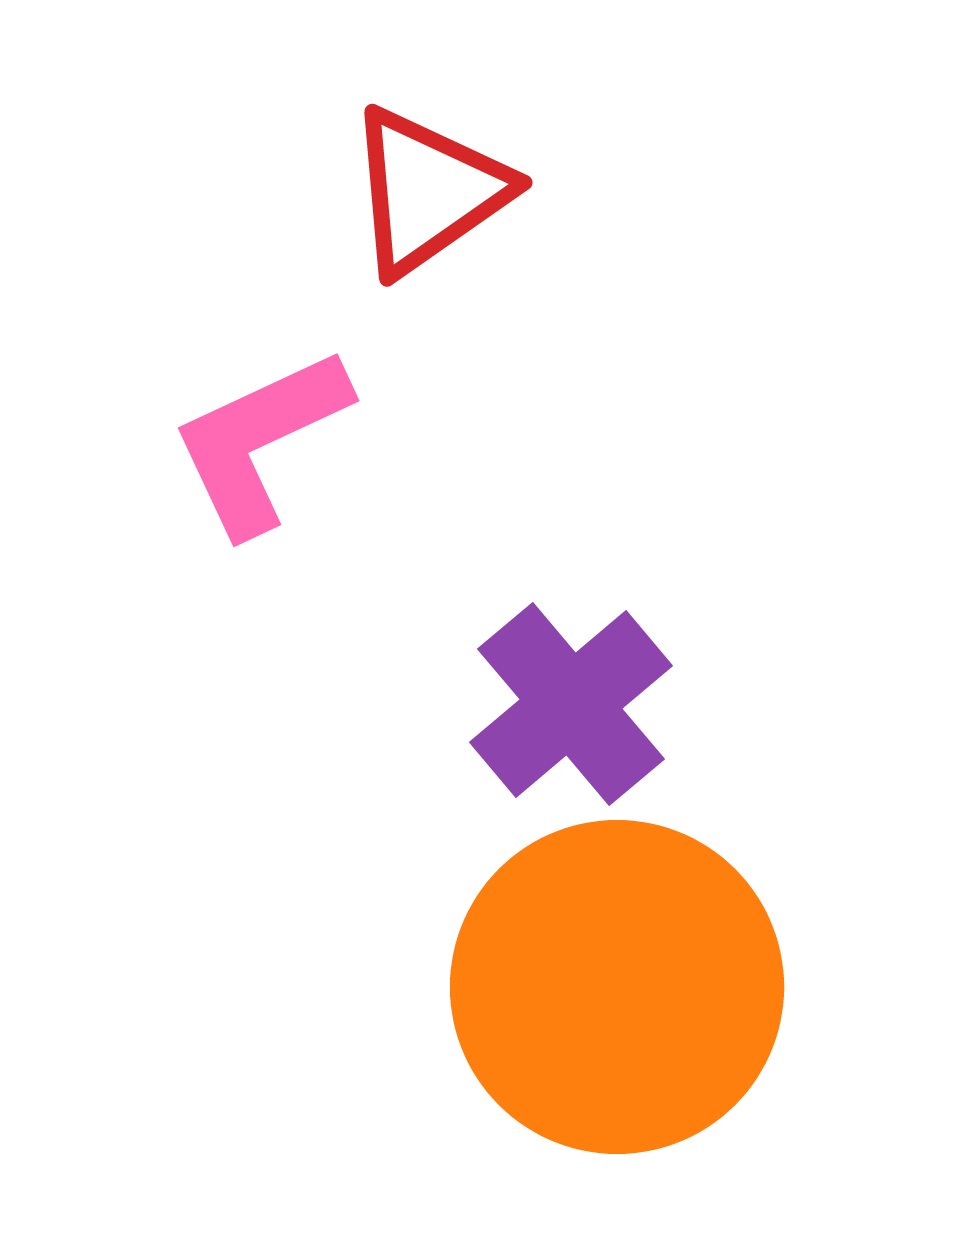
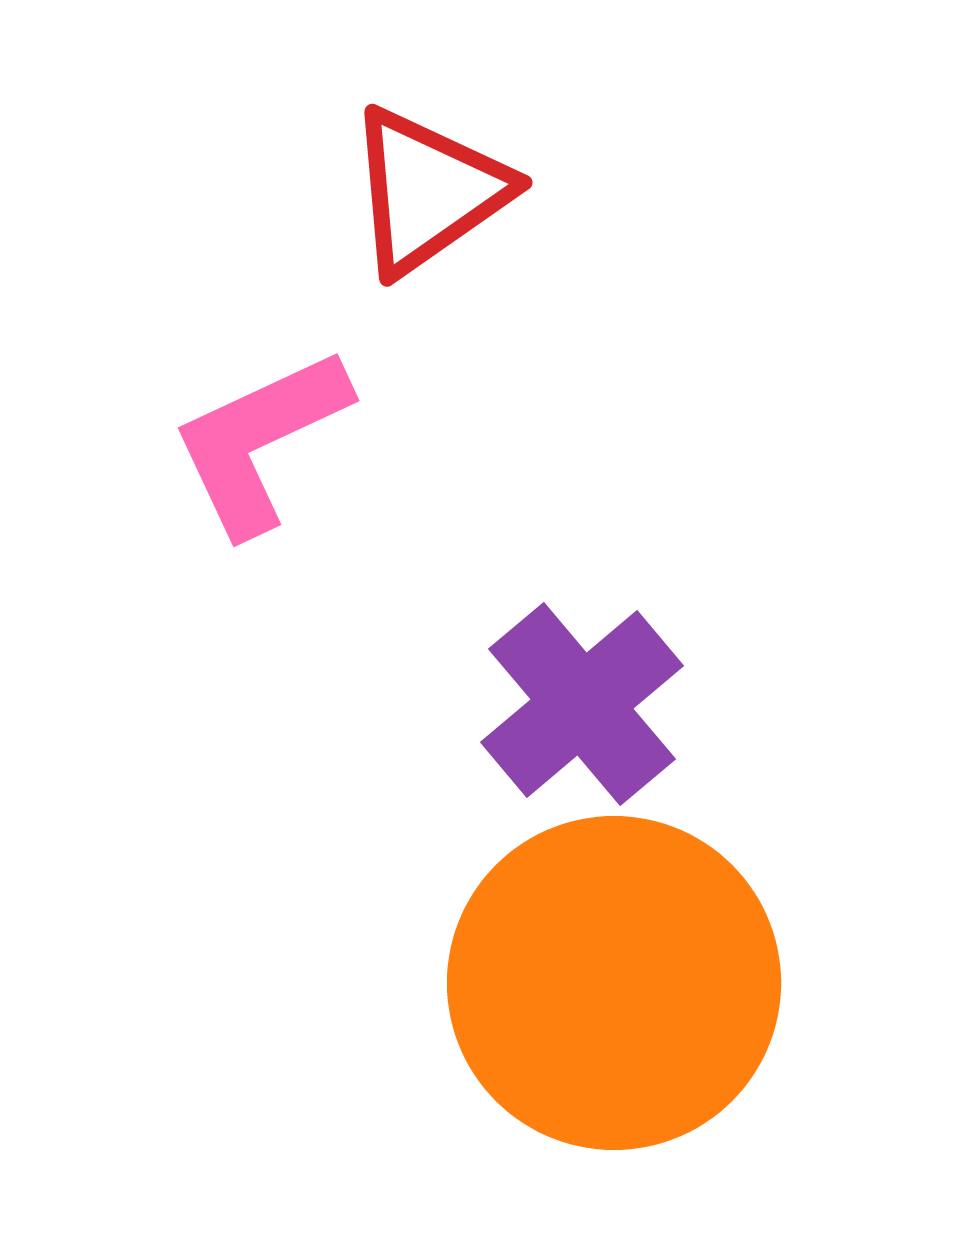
purple cross: moved 11 px right
orange circle: moved 3 px left, 4 px up
